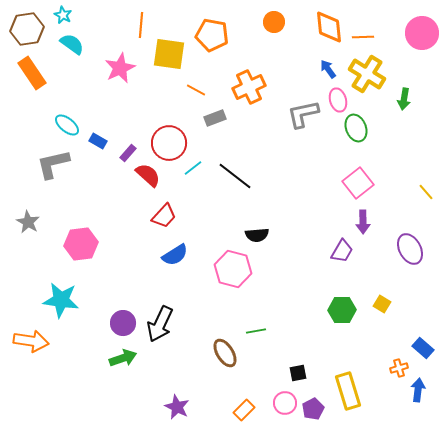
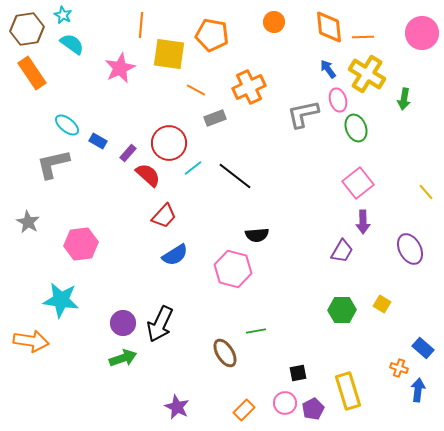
orange cross at (399, 368): rotated 36 degrees clockwise
